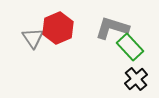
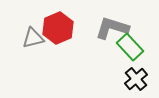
gray triangle: rotated 50 degrees clockwise
